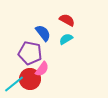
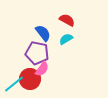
purple pentagon: moved 7 px right
